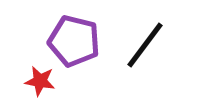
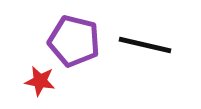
black line: rotated 66 degrees clockwise
